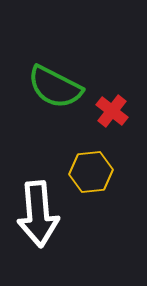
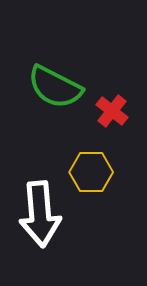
yellow hexagon: rotated 6 degrees clockwise
white arrow: moved 2 px right
